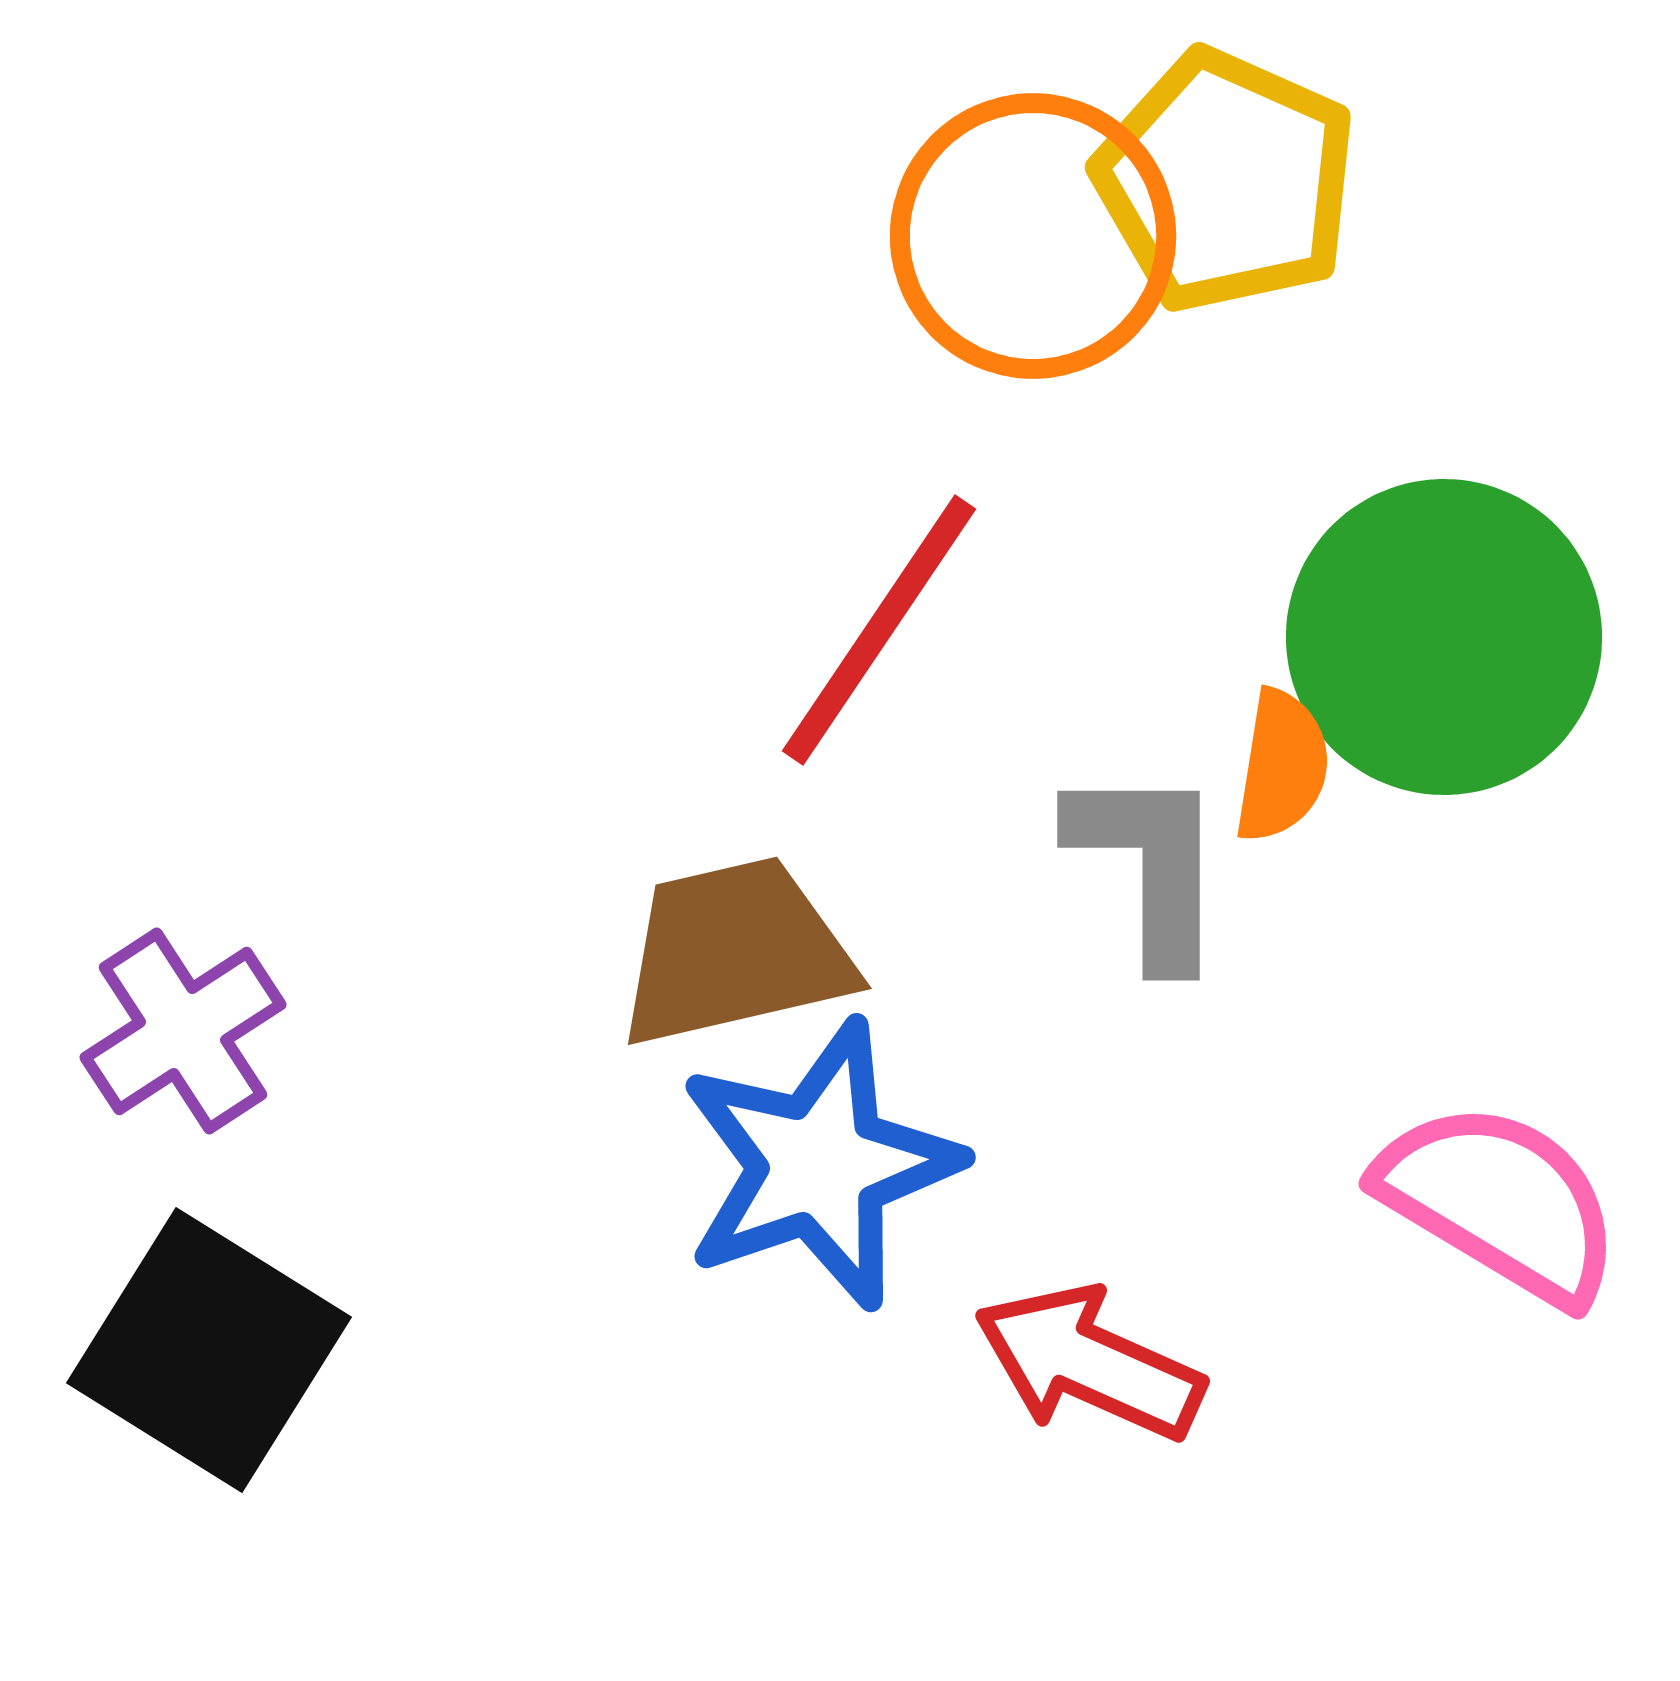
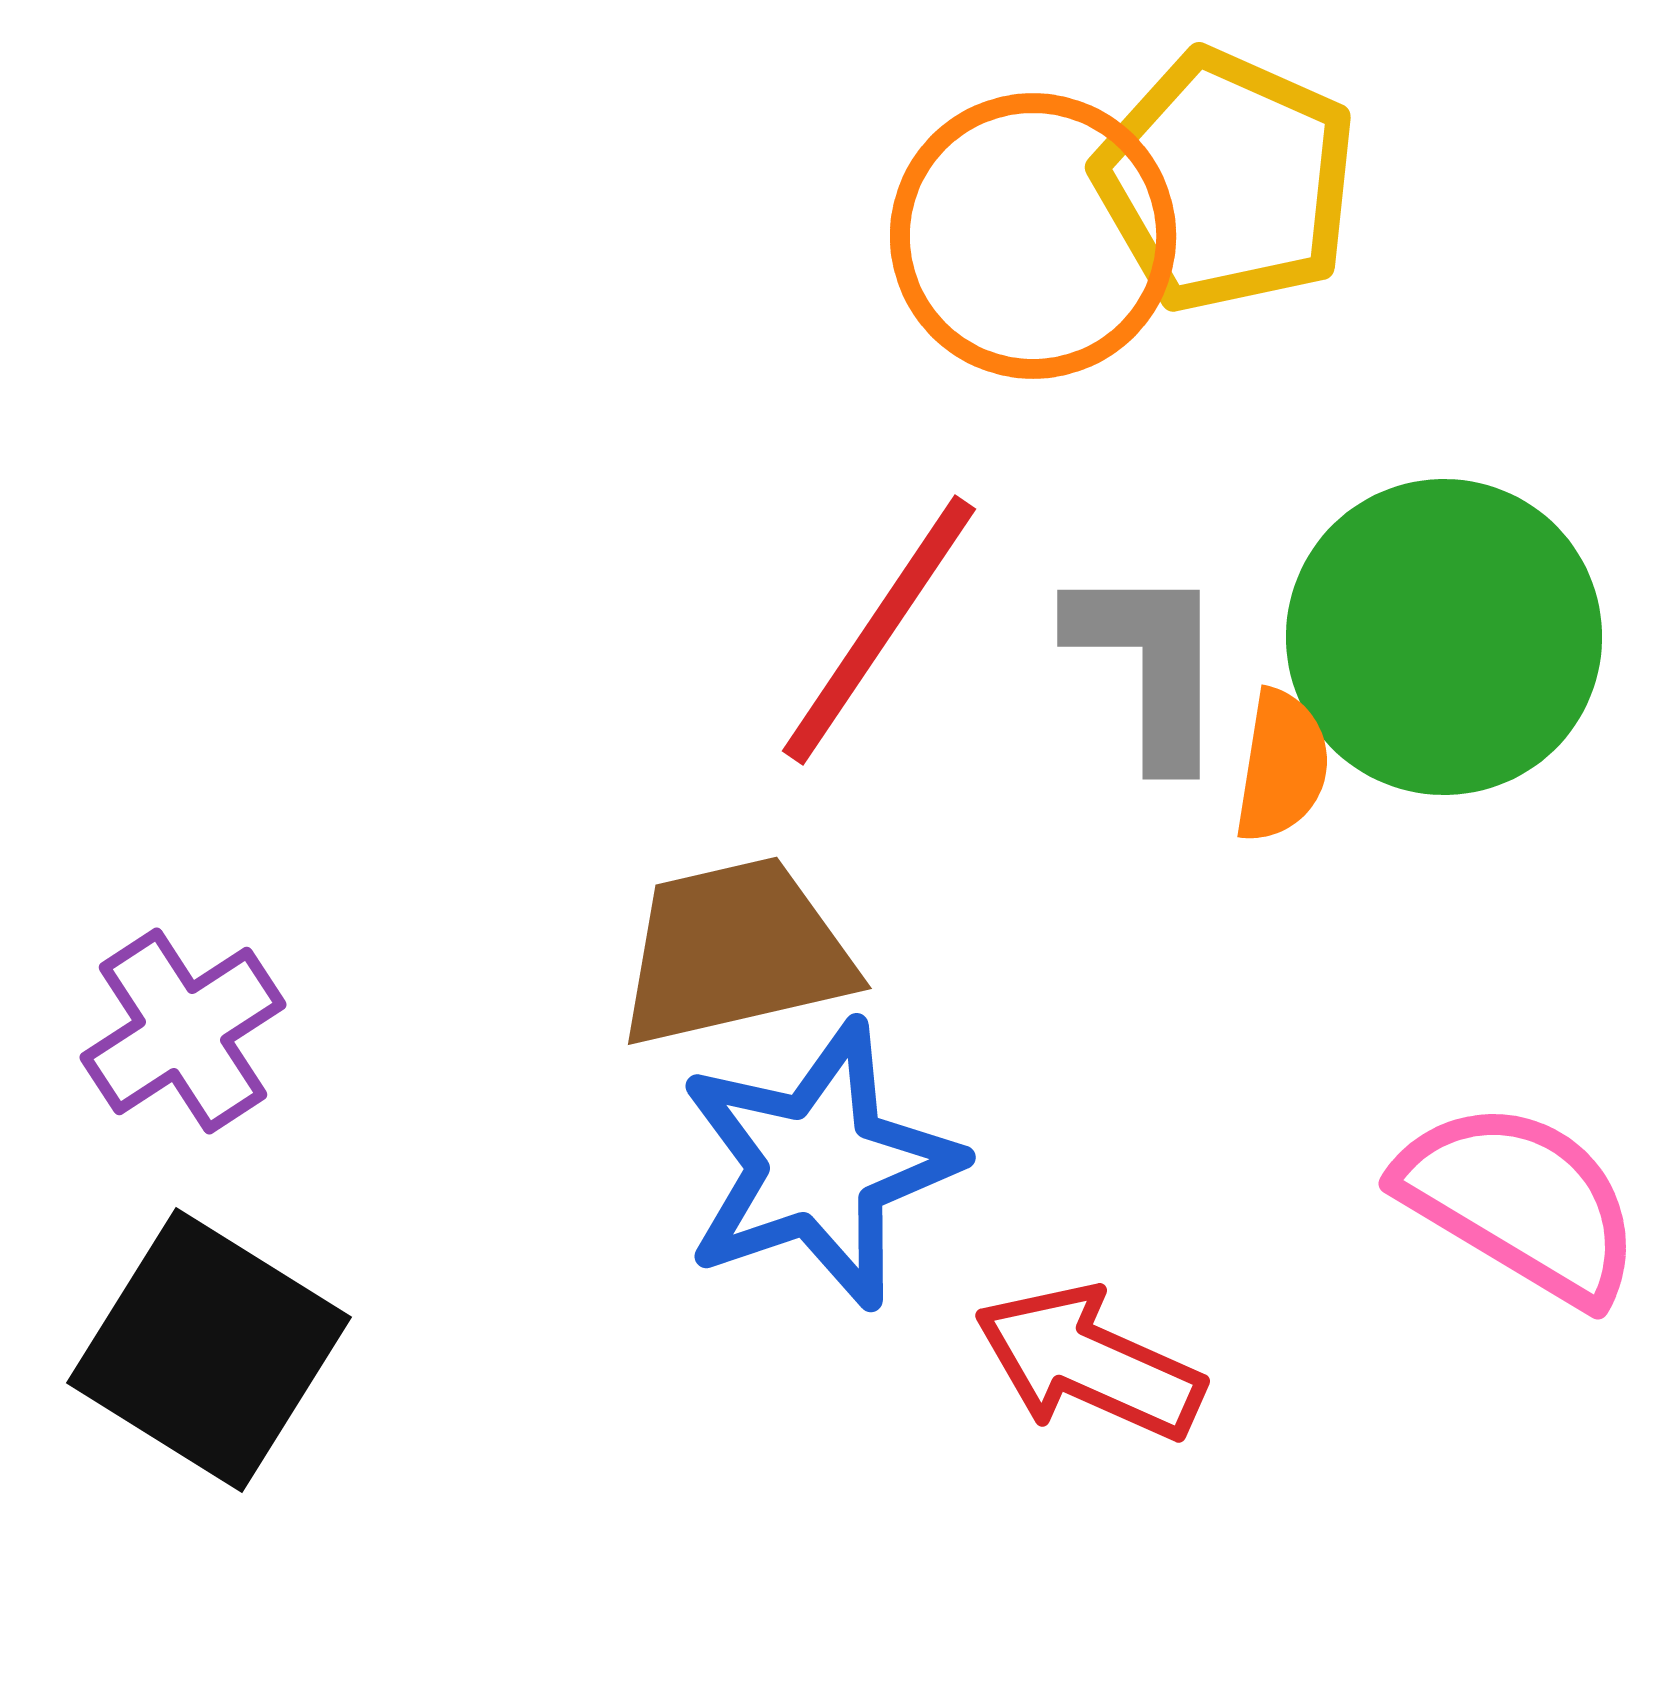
gray L-shape: moved 201 px up
pink semicircle: moved 20 px right
